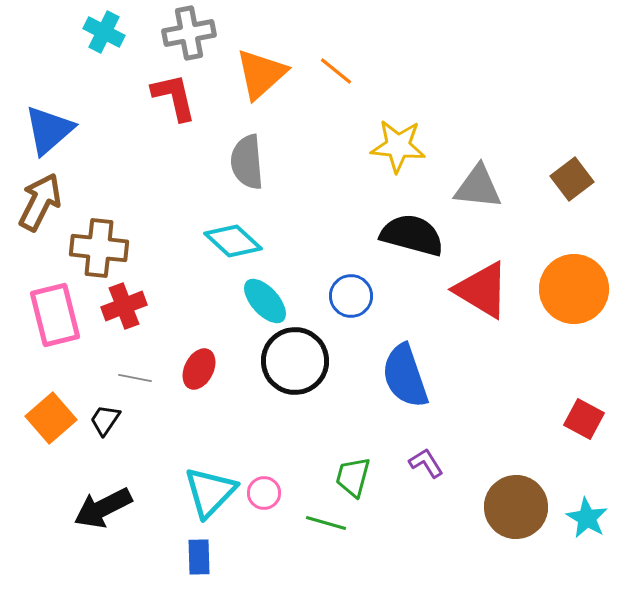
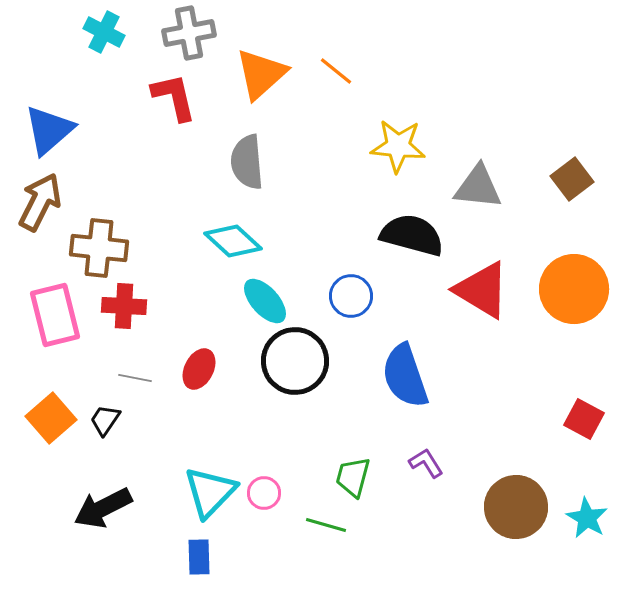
red cross: rotated 24 degrees clockwise
green line: moved 2 px down
